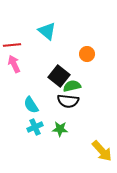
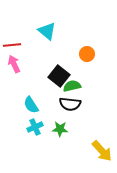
black semicircle: moved 2 px right, 3 px down
